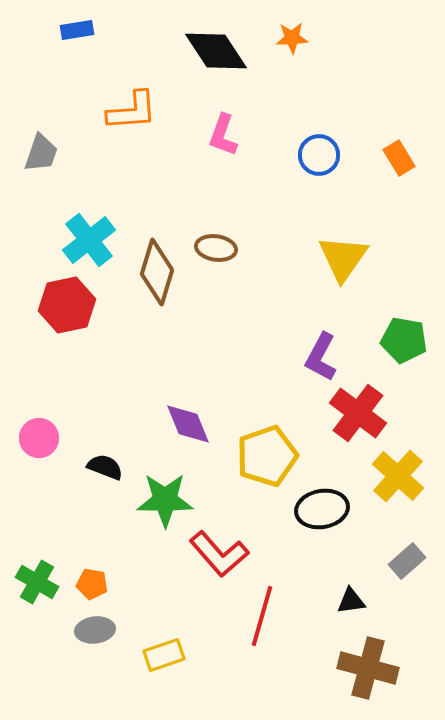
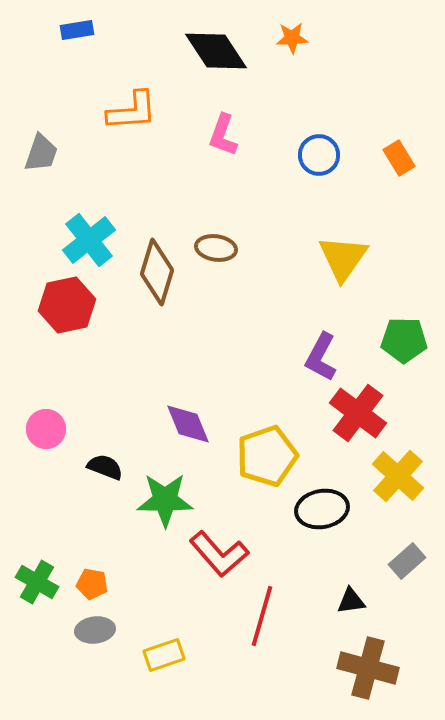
green pentagon: rotated 9 degrees counterclockwise
pink circle: moved 7 px right, 9 px up
